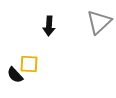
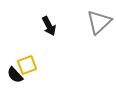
black arrow: rotated 30 degrees counterclockwise
yellow square: moved 2 px left, 1 px down; rotated 24 degrees counterclockwise
